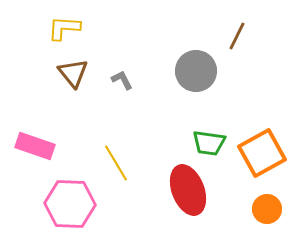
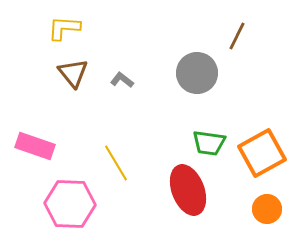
gray circle: moved 1 px right, 2 px down
gray L-shape: rotated 25 degrees counterclockwise
